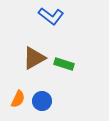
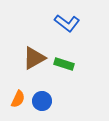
blue L-shape: moved 16 px right, 7 px down
